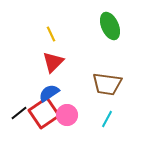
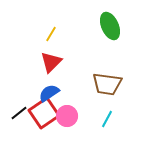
yellow line: rotated 56 degrees clockwise
red triangle: moved 2 px left
pink circle: moved 1 px down
